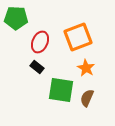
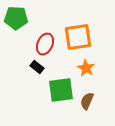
orange square: rotated 12 degrees clockwise
red ellipse: moved 5 px right, 2 px down
green square: rotated 16 degrees counterclockwise
brown semicircle: moved 3 px down
